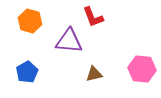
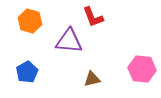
brown triangle: moved 2 px left, 5 px down
